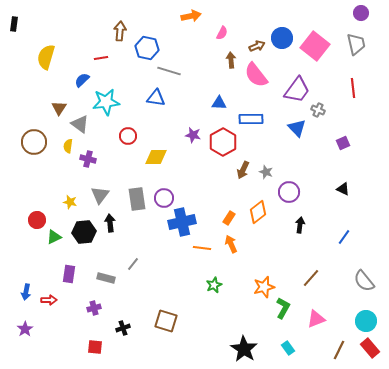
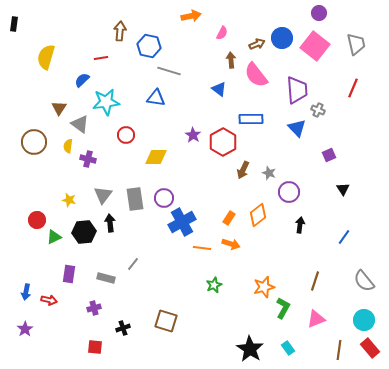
purple circle at (361, 13): moved 42 px left
brown arrow at (257, 46): moved 2 px up
blue hexagon at (147, 48): moved 2 px right, 2 px up
red line at (353, 88): rotated 30 degrees clockwise
purple trapezoid at (297, 90): rotated 40 degrees counterclockwise
blue triangle at (219, 103): moved 14 px up; rotated 35 degrees clockwise
purple star at (193, 135): rotated 21 degrees clockwise
red circle at (128, 136): moved 2 px left, 1 px up
purple square at (343, 143): moved 14 px left, 12 px down
gray star at (266, 172): moved 3 px right, 1 px down
black triangle at (343, 189): rotated 32 degrees clockwise
gray triangle at (100, 195): moved 3 px right
gray rectangle at (137, 199): moved 2 px left
yellow star at (70, 202): moved 1 px left, 2 px up
orange diamond at (258, 212): moved 3 px down
blue cross at (182, 222): rotated 16 degrees counterclockwise
orange arrow at (231, 244): rotated 132 degrees clockwise
brown line at (311, 278): moved 4 px right, 3 px down; rotated 24 degrees counterclockwise
red arrow at (49, 300): rotated 14 degrees clockwise
cyan circle at (366, 321): moved 2 px left, 1 px up
black star at (244, 349): moved 6 px right
brown line at (339, 350): rotated 18 degrees counterclockwise
